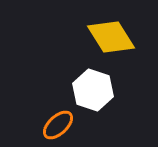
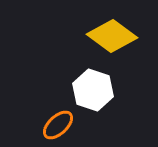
yellow diamond: moved 1 px right, 1 px up; rotated 21 degrees counterclockwise
